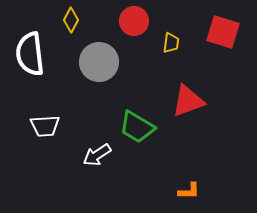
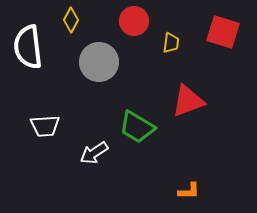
white semicircle: moved 2 px left, 7 px up
white arrow: moved 3 px left, 2 px up
